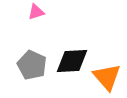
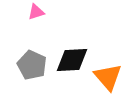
black diamond: moved 1 px up
orange triangle: moved 1 px right
